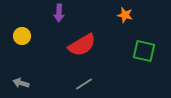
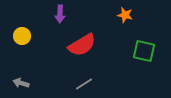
purple arrow: moved 1 px right, 1 px down
